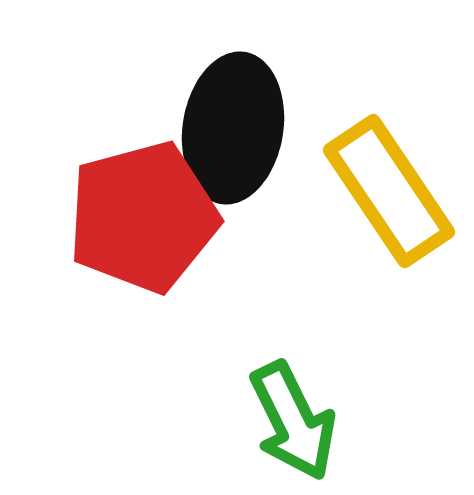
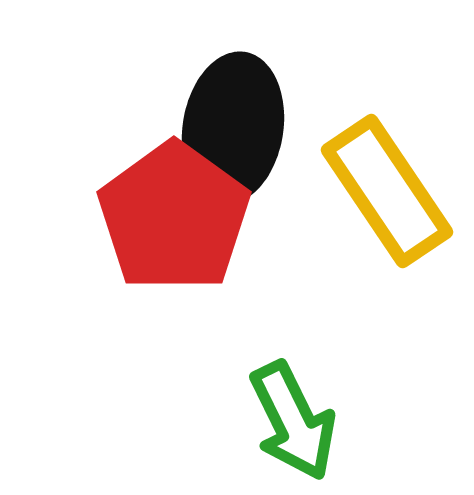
yellow rectangle: moved 2 px left
red pentagon: moved 31 px right; rotated 21 degrees counterclockwise
